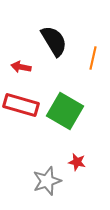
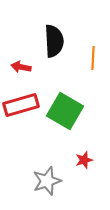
black semicircle: rotated 28 degrees clockwise
orange line: rotated 10 degrees counterclockwise
red rectangle: rotated 32 degrees counterclockwise
red star: moved 7 px right, 2 px up; rotated 30 degrees counterclockwise
